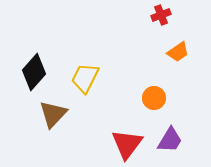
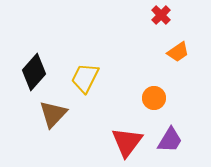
red cross: rotated 24 degrees counterclockwise
red triangle: moved 2 px up
